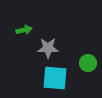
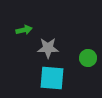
green circle: moved 5 px up
cyan square: moved 3 px left
